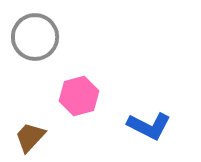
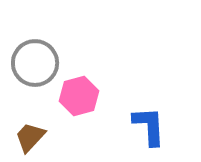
gray circle: moved 26 px down
blue L-shape: rotated 120 degrees counterclockwise
